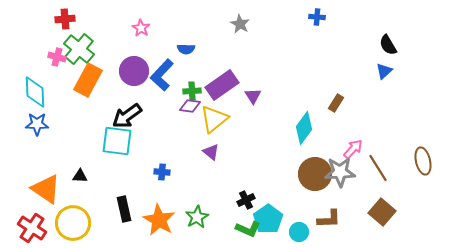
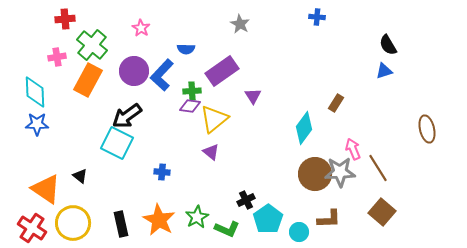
green cross at (79, 49): moved 13 px right, 4 px up
pink cross at (57, 57): rotated 24 degrees counterclockwise
blue triangle at (384, 71): rotated 24 degrees clockwise
purple rectangle at (222, 85): moved 14 px up
cyan square at (117, 141): moved 2 px down; rotated 20 degrees clockwise
pink arrow at (353, 149): rotated 65 degrees counterclockwise
brown ellipse at (423, 161): moved 4 px right, 32 px up
black triangle at (80, 176): rotated 35 degrees clockwise
black rectangle at (124, 209): moved 3 px left, 15 px down
green L-shape at (248, 229): moved 21 px left
